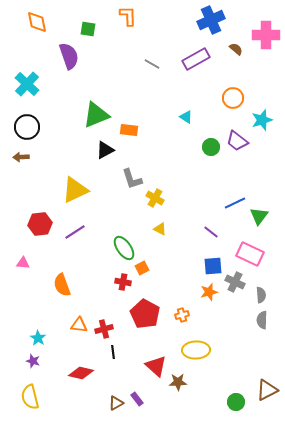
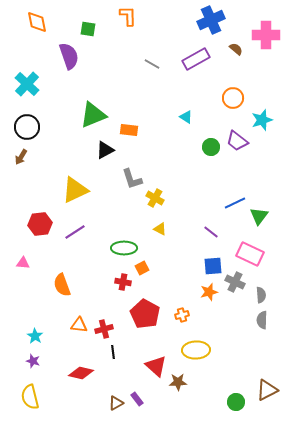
green triangle at (96, 115): moved 3 px left
brown arrow at (21, 157): rotated 56 degrees counterclockwise
green ellipse at (124, 248): rotated 55 degrees counterclockwise
cyan star at (38, 338): moved 3 px left, 2 px up
